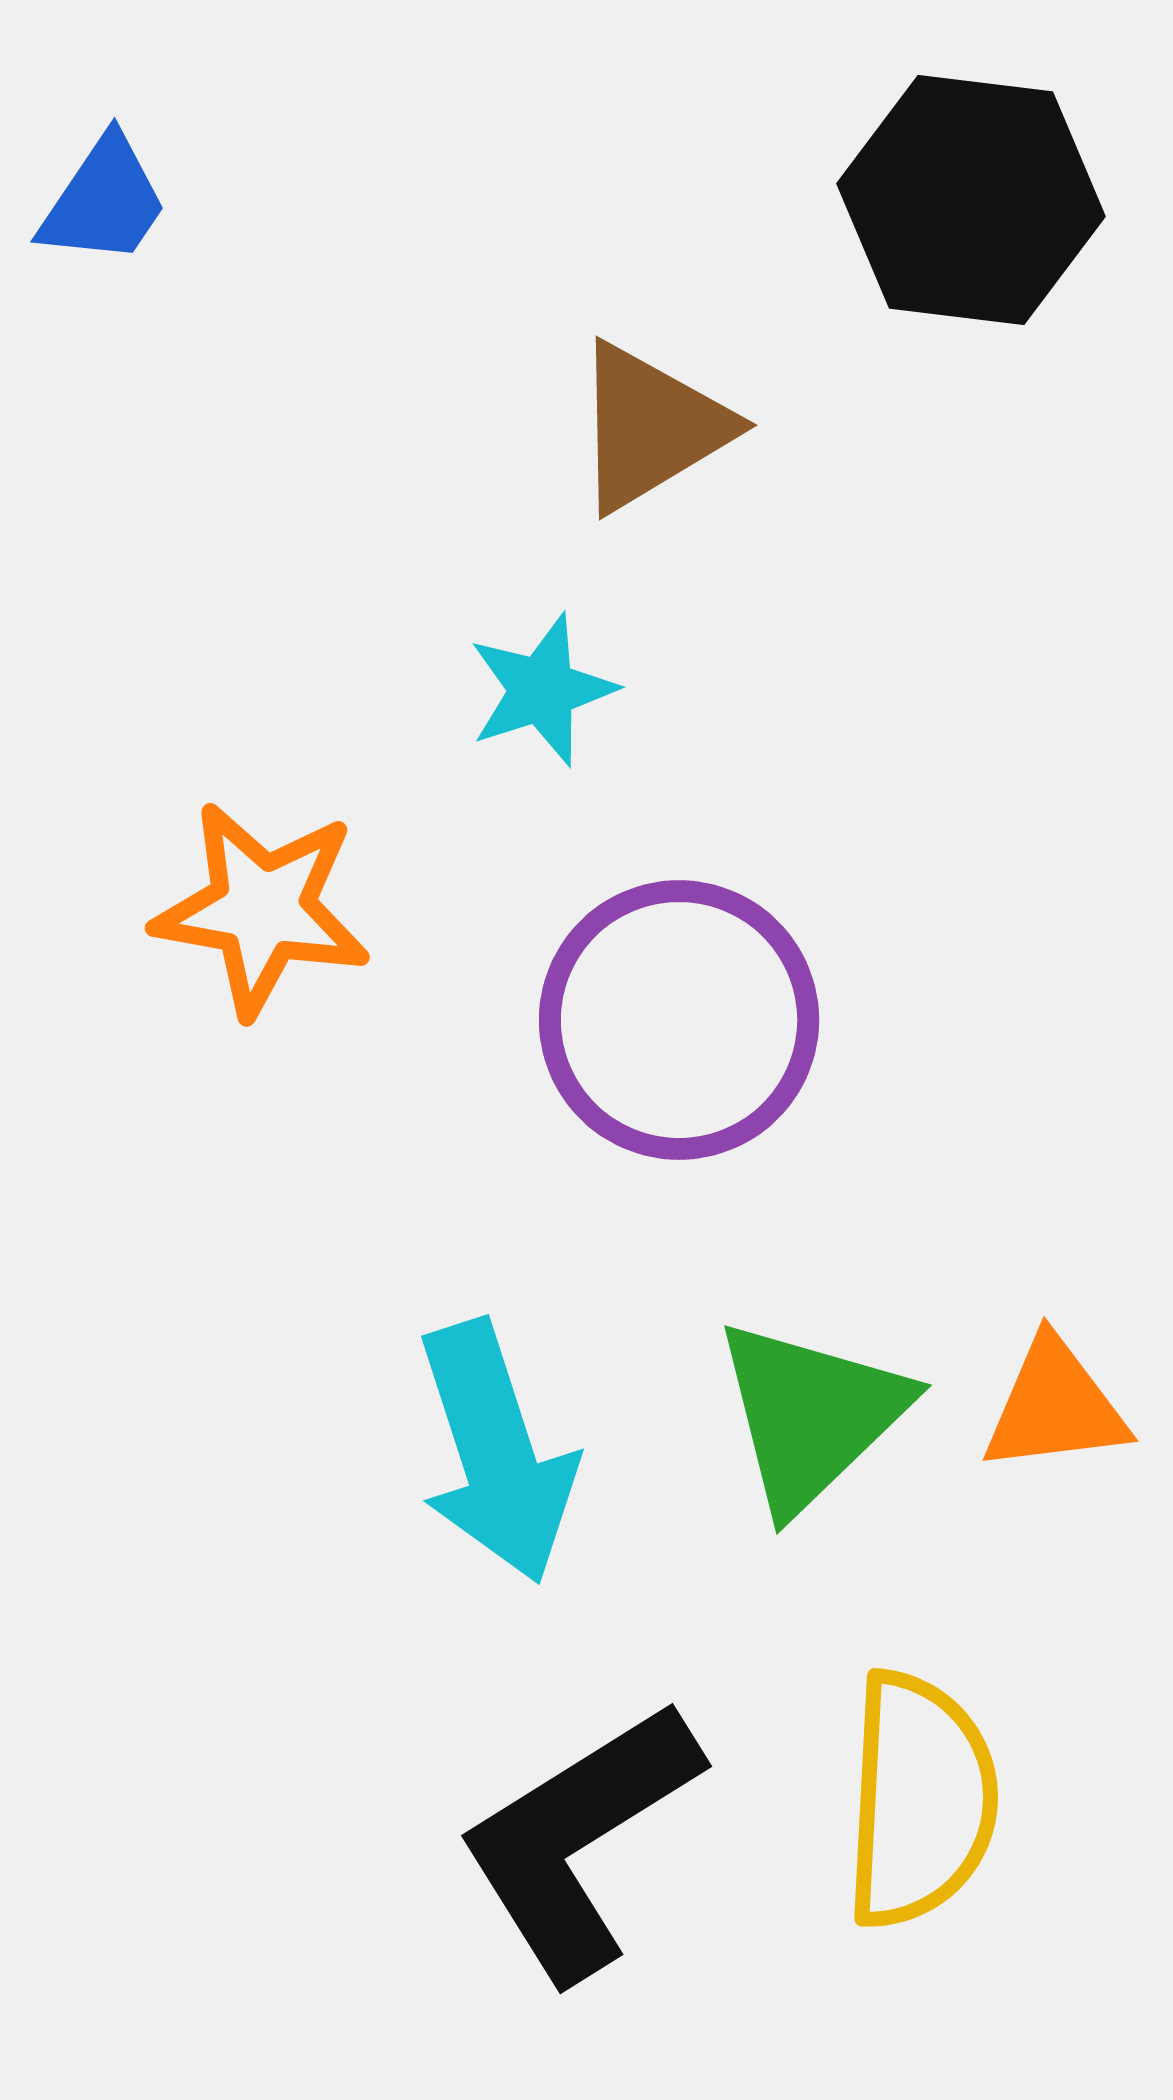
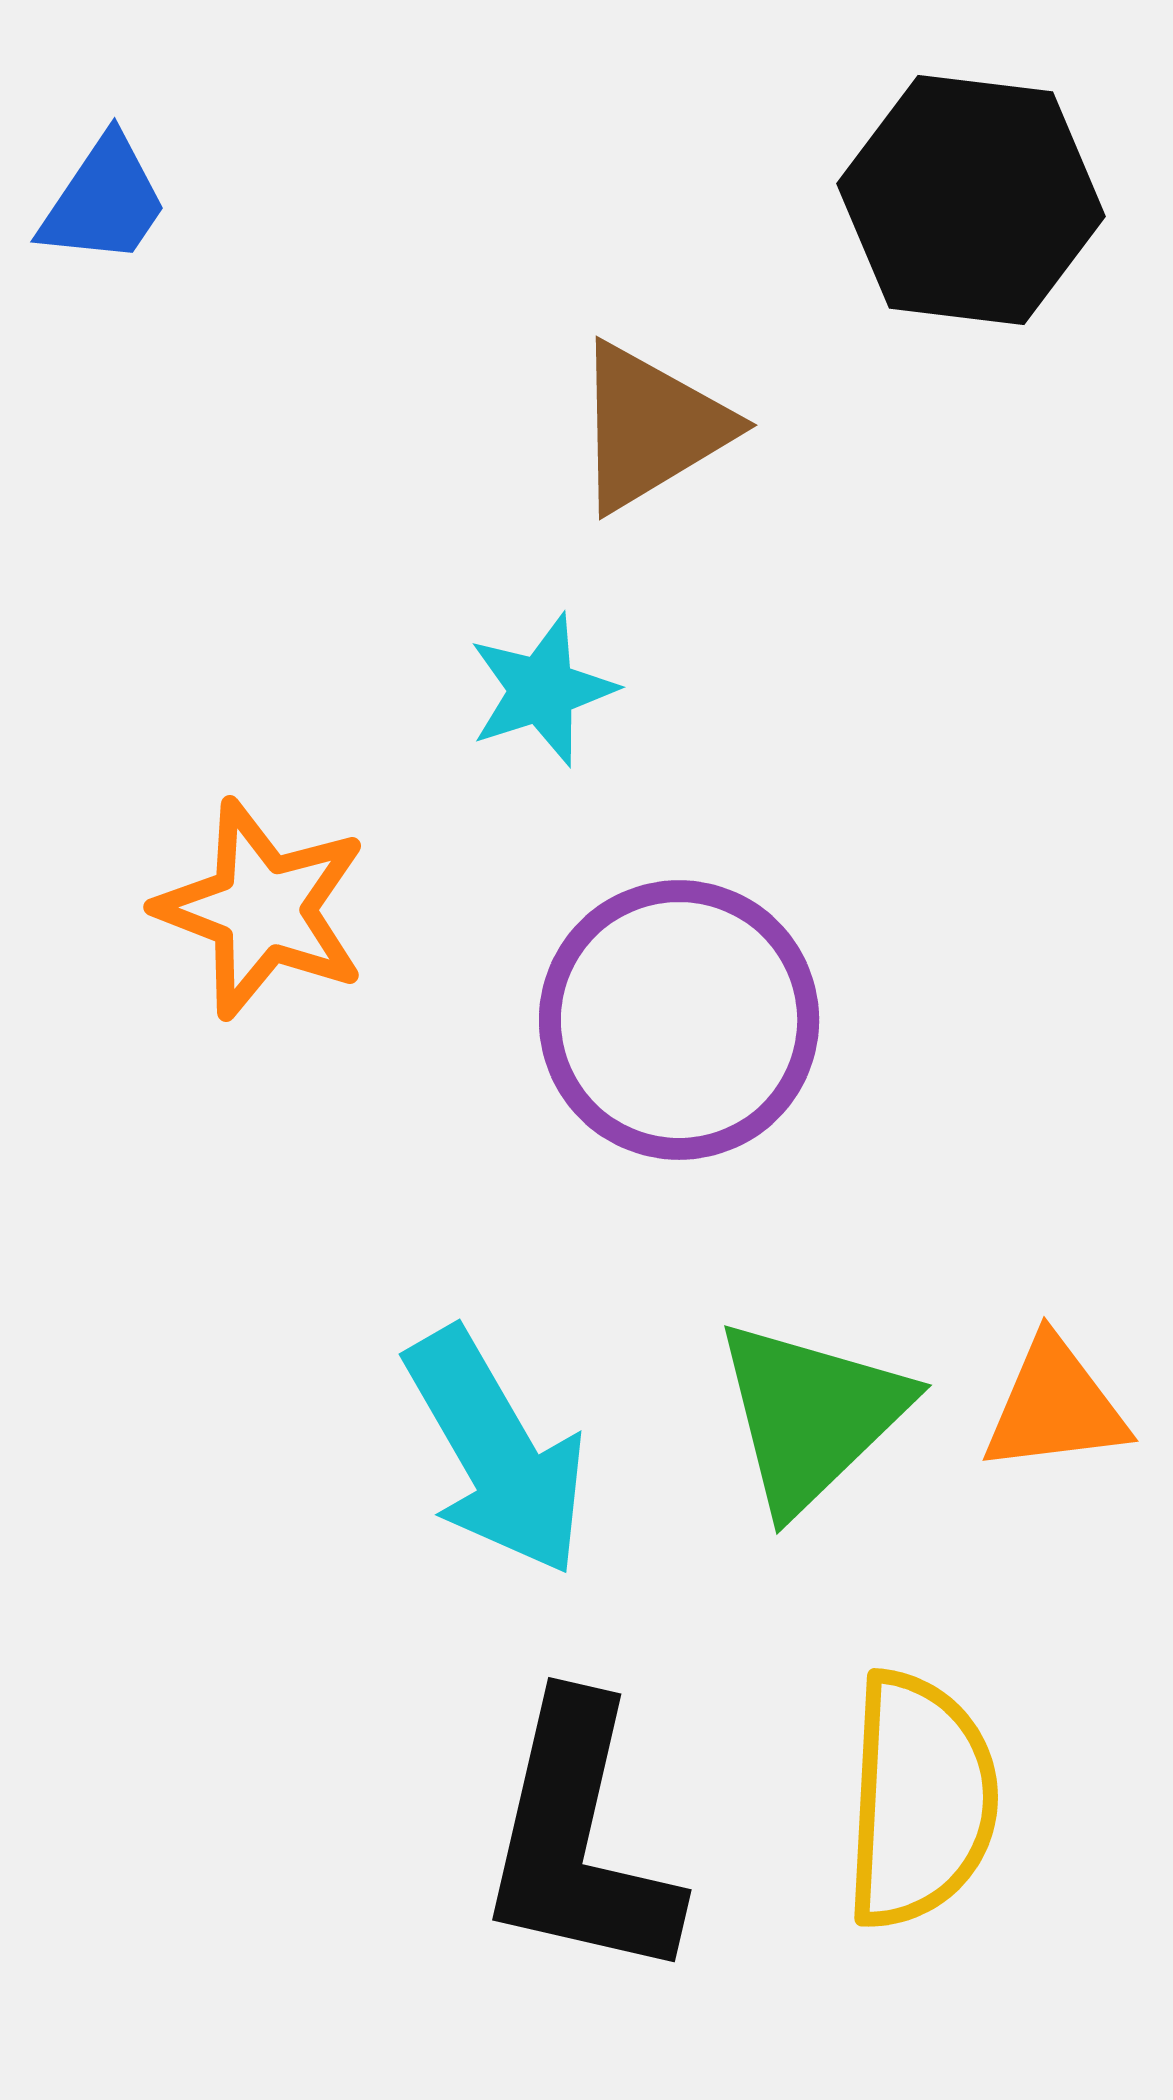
orange star: rotated 11 degrees clockwise
cyan arrow: rotated 12 degrees counterclockwise
black L-shape: rotated 45 degrees counterclockwise
